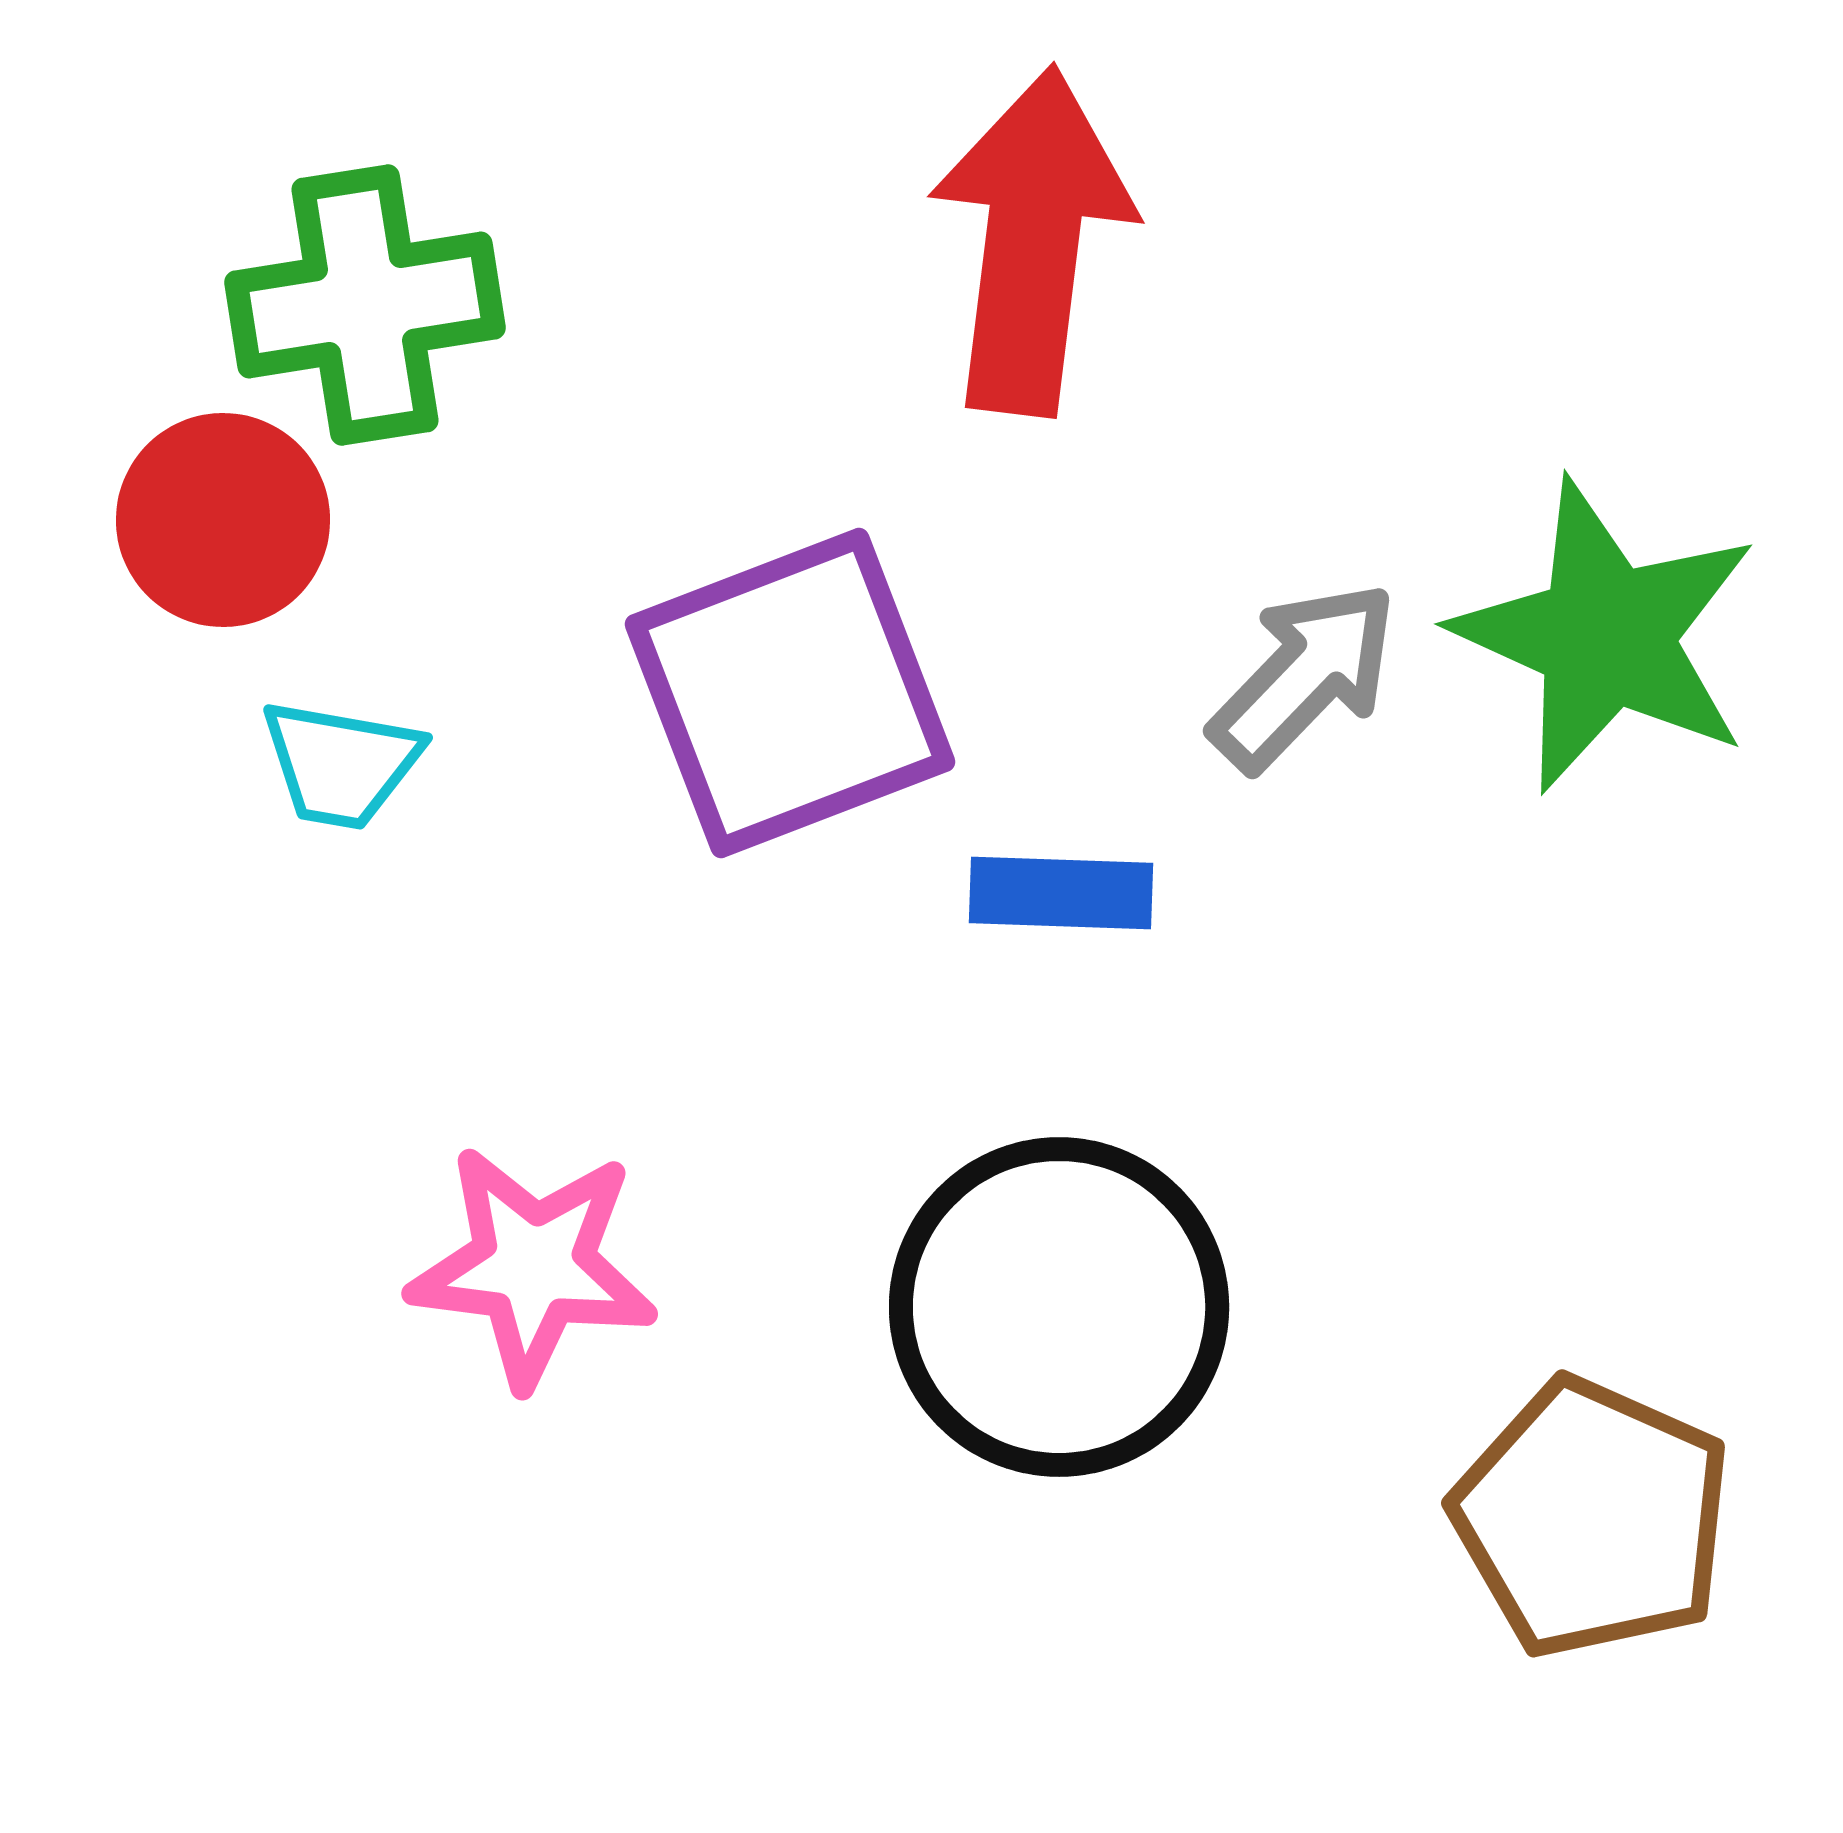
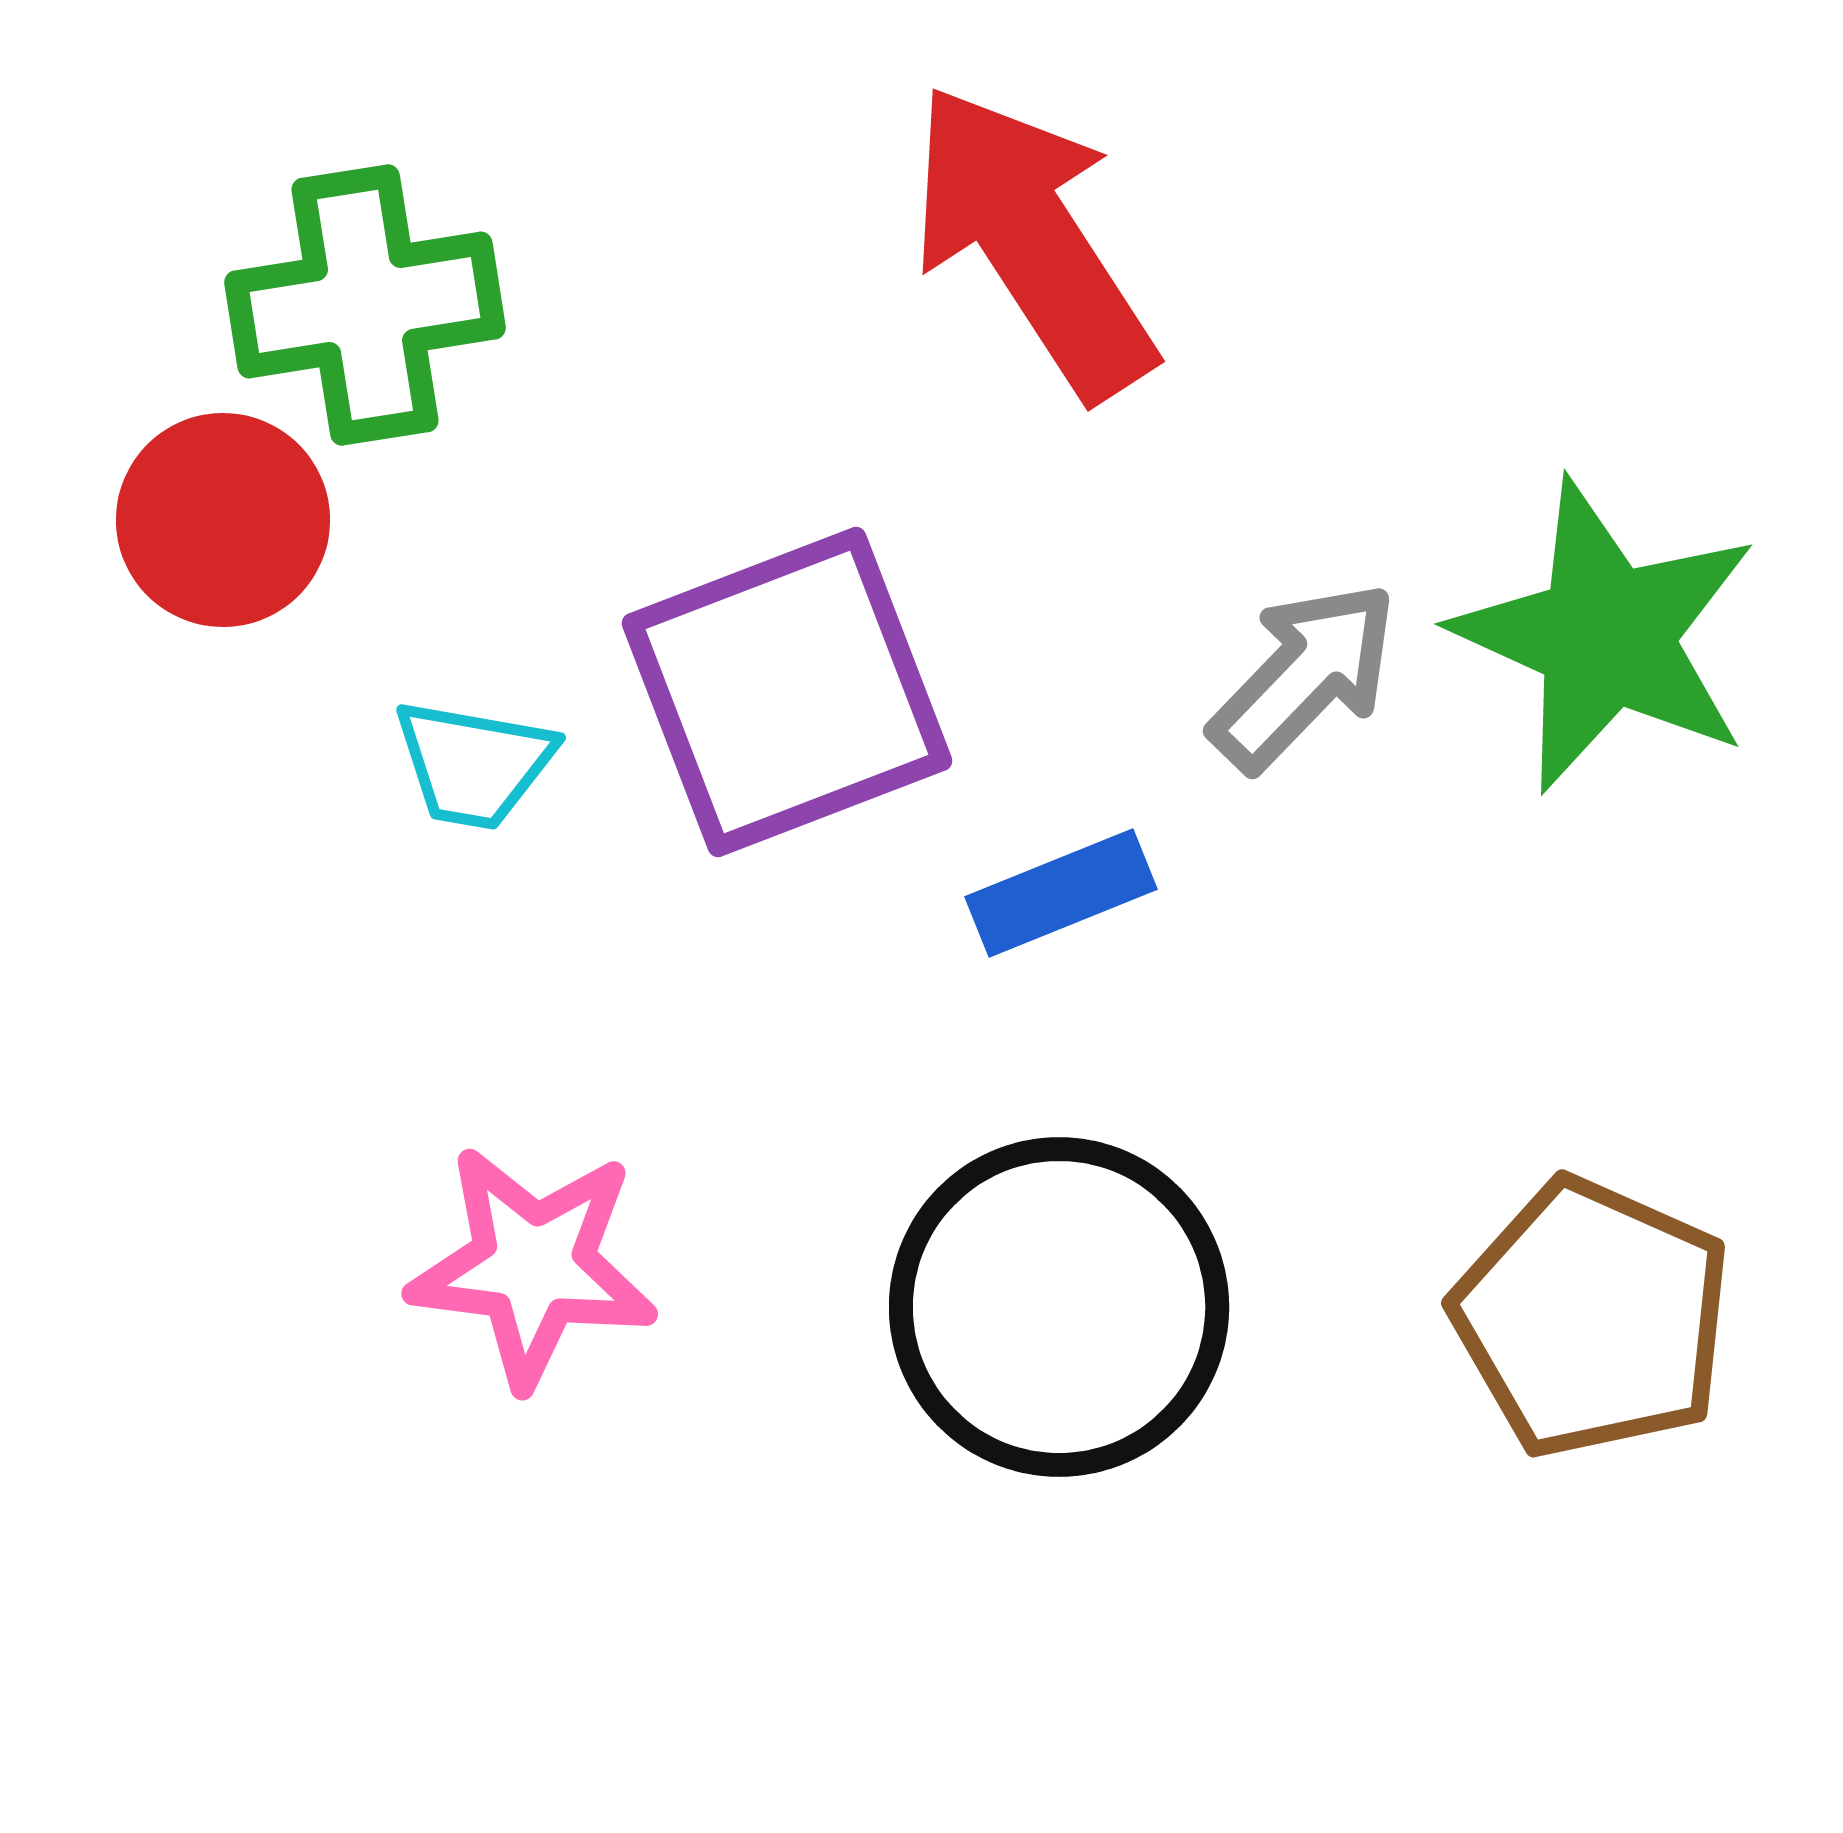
red arrow: rotated 40 degrees counterclockwise
purple square: moved 3 px left, 1 px up
cyan trapezoid: moved 133 px right
blue rectangle: rotated 24 degrees counterclockwise
brown pentagon: moved 200 px up
